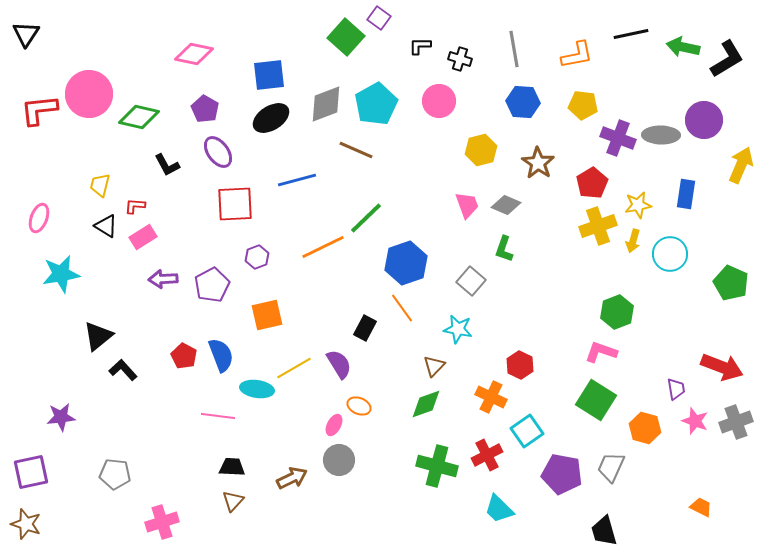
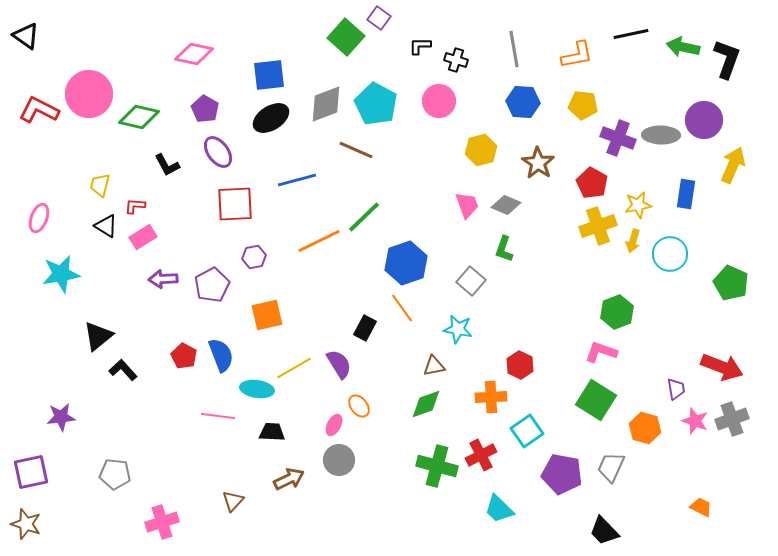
black triangle at (26, 34): moved 2 px down; rotated 28 degrees counterclockwise
black cross at (460, 59): moved 4 px left, 1 px down
black L-shape at (727, 59): rotated 39 degrees counterclockwise
cyan pentagon at (376, 104): rotated 15 degrees counterclockwise
red L-shape at (39, 110): rotated 33 degrees clockwise
yellow arrow at (741, 165): moved 8 px left
red pentagon at (592, 183): rotated 12 degrees counterclockwise
green line at (366, 218): moved 2 px left, 1 px up
orange line at (323, 247): moved 4 px left, 6 px up
purple hexagon at (257, 257): moved 3 px left; rotated 10 degrees clockwise
brown triangle at (434, 366): rotated 35 degrees clockwise
orange cross at (491, 397): rotated 28 degrees counterclockwise
orange ellipse at (359, 406): rotated 30 degrees clockwise
gray cross at (736, 422): moved 4 px left, 3 px up
red cross at (487, 455): moved 6 px left
black trapezoid at (232, 467): moved 40 px right, 35 px up
brown arrow at (292, 478): moved 3 px left, 1 px down
black trapezoid at (604, 531): rotated 28 degrees counterclockwise
